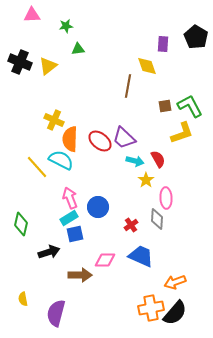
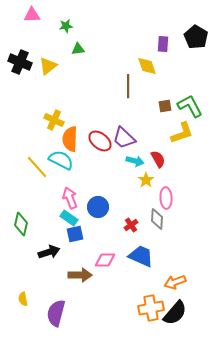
brown line: rotated 10 degrees counterclockwise
cyan rectangle: rotated 66 degrees clockwise
